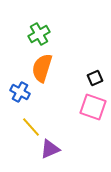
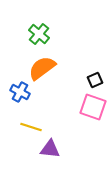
green cross: rotated 20 degrees counterclockwise
orange semicircle: rotated 36 degrees clockwise
black square: moved 2 px down
yellow line: rotated 30 degrees counterclockwise
purple triangle: rotated 30 degrees clockwise
